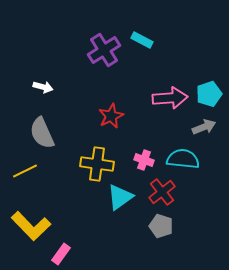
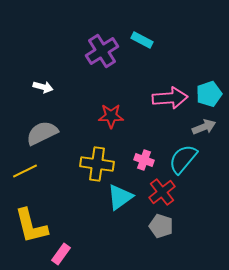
purple cross: moved 2 px left, 1 px down
red star: rotated 25 degrees clockwise
gray semicircle: rotated 88 degrees clockwise
cyan semicircle: rotated 56 degrees counterclockwise
yellow L-shape: rotated 30 degrees clockwise
